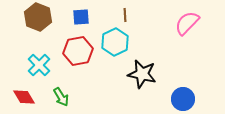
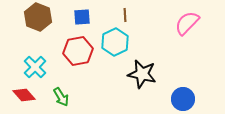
blue square: moved 1 px right
cyan cross: moved 4 px left, 2 px down
red diamond: moved 2 px up; rotated 10 degrees counterclockwise
